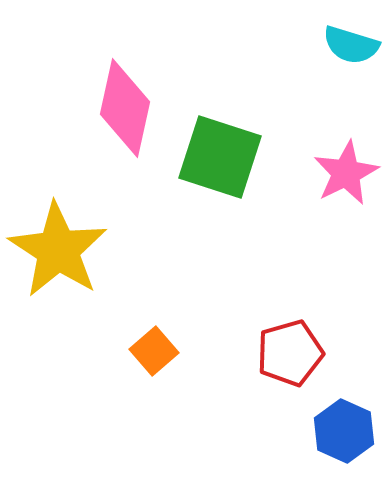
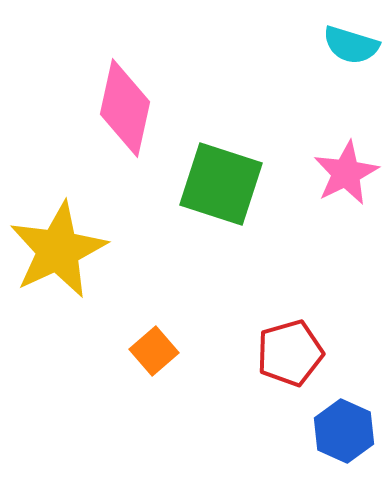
green square: moved 1 px right, 27 px down
yellow star: rotated 14 degrees clockwise
